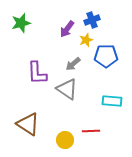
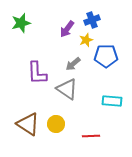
red line: moved 5 px down
yellow circle: moved 9 px left, 16 px up
